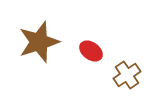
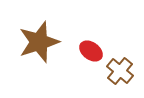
brown cross: moved 7 px left, 4 px up; rotated 16 degrees counterclockwise
